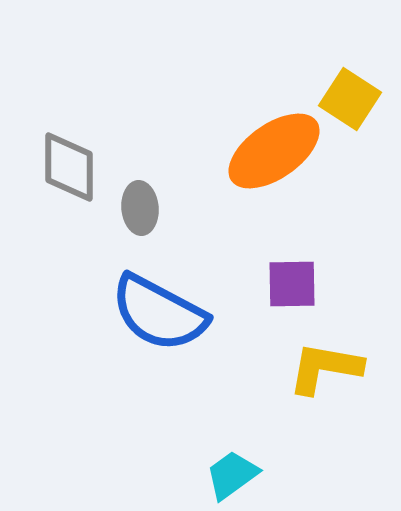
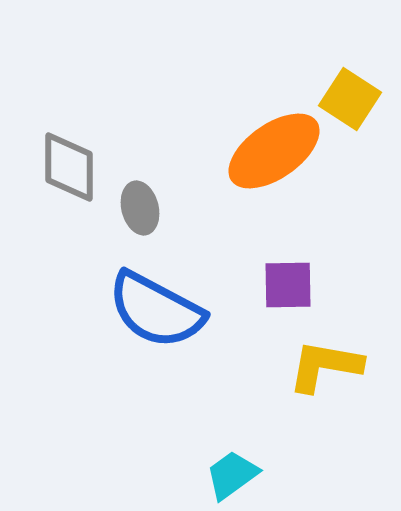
gray ellipse: rotated 9 degrees counterclockwise
purple square: moved 4 px left, 1 px down
blue semicircle: moved 3 px left, 3 px up
yellow L-shape: moved 2 px up
